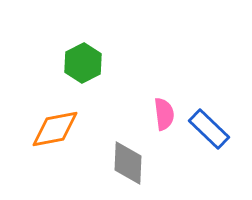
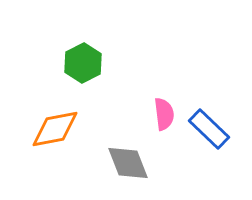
gray diamond: rotated 24 degrees counterclockwise
